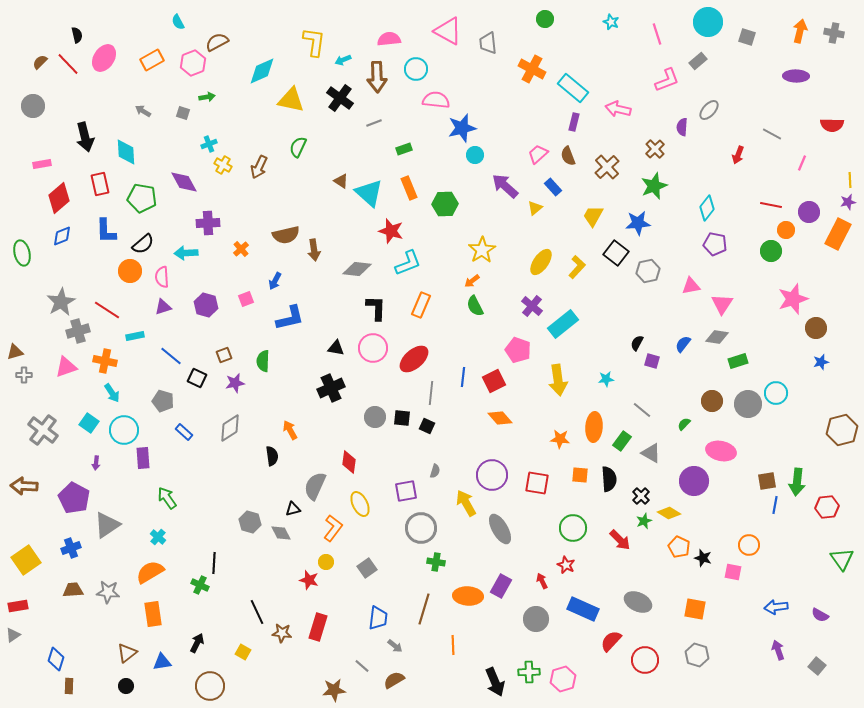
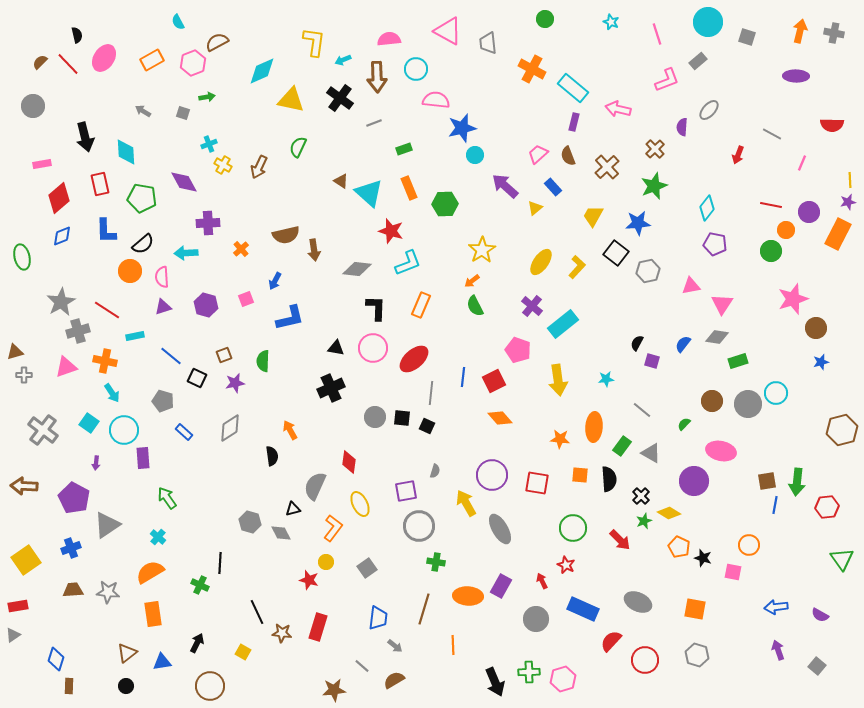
green ellipse at (22, 253): moved 4 px down
green rectangle at (622, 441): moved 5 px down
gray circle at (421, 528): moved 2 px left, 2 px up
black line at (214, 563): moved 6 px right
